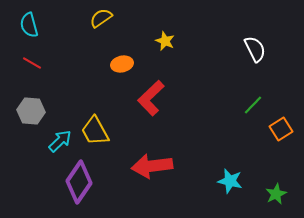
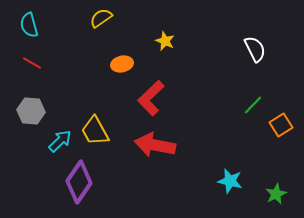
orange square: moved 4 px up
red arrow: moved 3 px right, 21 px up; rotated 18 degrees clockwise
